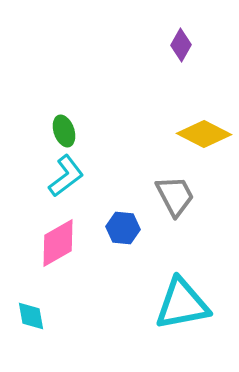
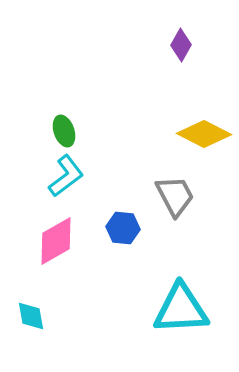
pink diamond: moved 2 px left, 2 px up
cyan triangle: moved 1 px left, 5 px down; rotated 8 degrees clockwise
